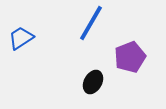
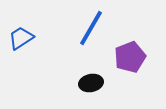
blue line: moved 5 px down
black ellipse: moved 2 px left, 1 px down; rotated 50 degrees clockwise
